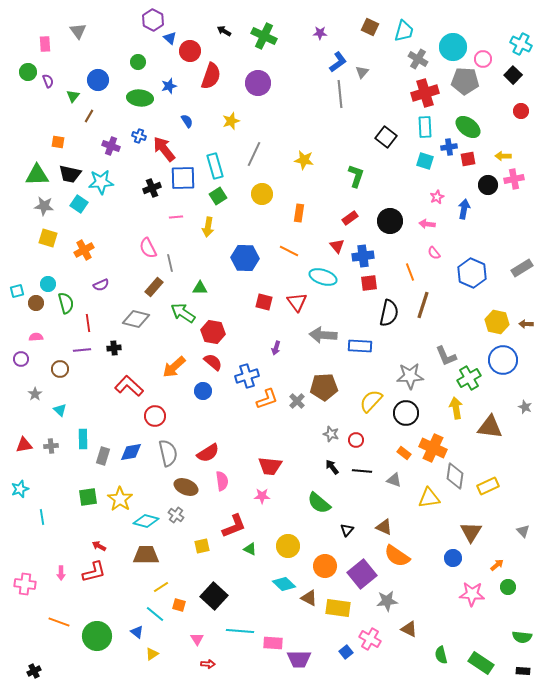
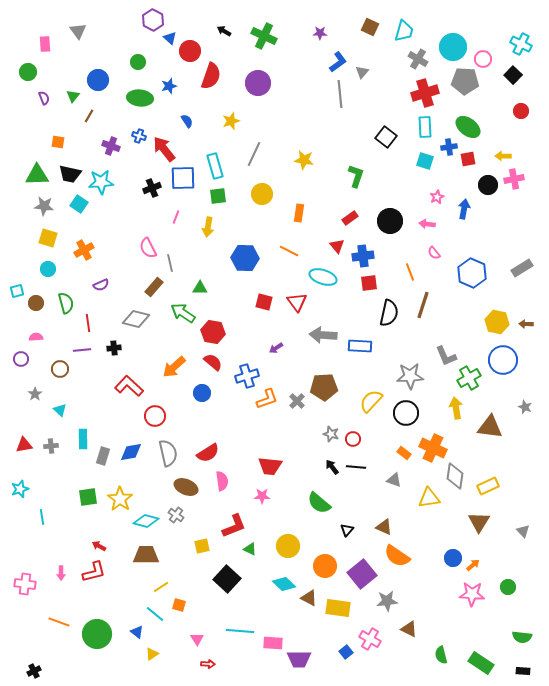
purple semicircle at (48, 81): moved 4 px left, 17 px down
green square at (218, 196): rotated 24 degrees clockwise
pink line at (176, 217): rotated 64 degrees counterclockwise
cyan circle at (48, 284): moved 15 px up
purple arrow at (276, 348): rotated 40 degrees clockwise
blue circle at (203, 391): moved 1 px left, 2 px down
red circle at (356, 440): moved 3 px left, 1 px up
black line at (362, 471): moved 6 px left, 4 px up
brown triangle at (471, 532): moved 8 px right, 10 px up
orange arrow at (497, 565): moved 24 px left
black square at (214, 596): moved 13 px right, 17 px up
green circle at (97, 636): moved 2 px up
